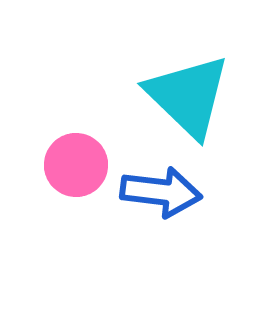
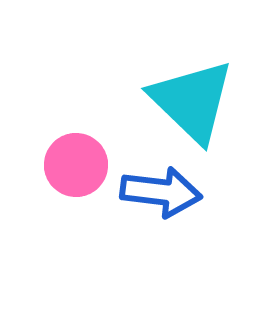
cyan triangle: moved 4 px right, 5 px down
